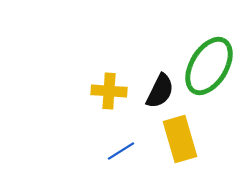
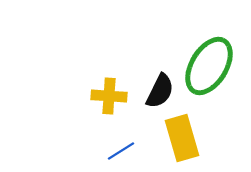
yellow cross: moved 5 px down
yellow rectangle: moved 2 px right, 1 px up
